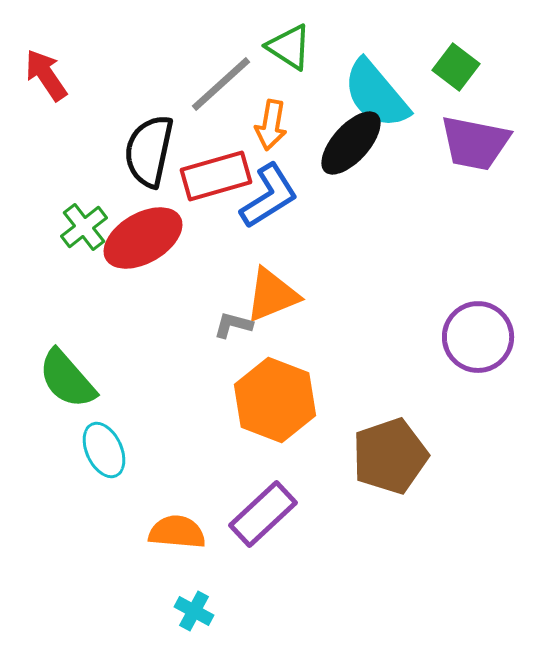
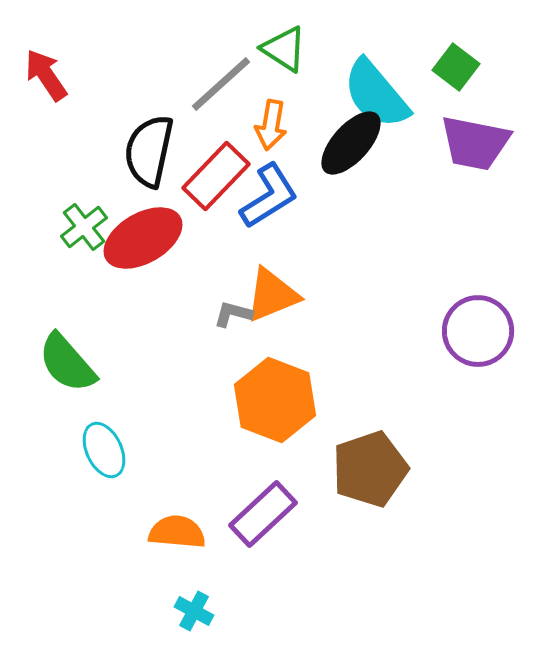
green triangle: moved 5 px left, 2 px down
red rectangle: rotated 30 degrees counterclockwise
gray L-shape: moved 11 px up
purple circle: moved 6 px up
green semicircle: moved 16 px up
brown pentagon: moved 20 px left, 13 px down
